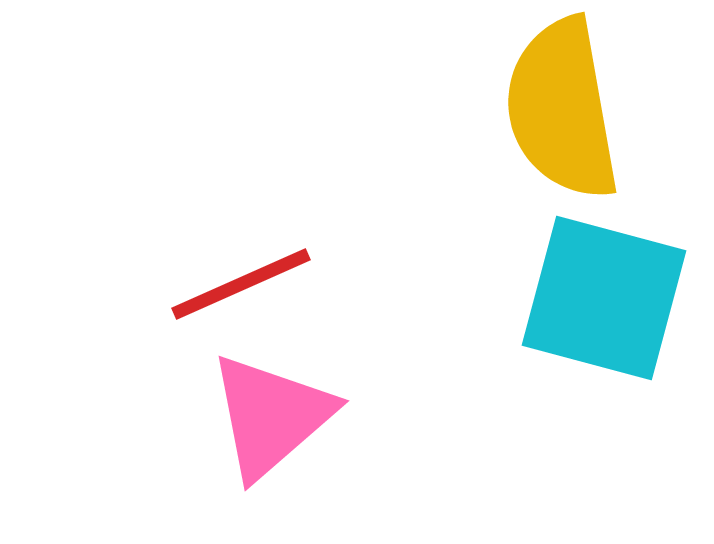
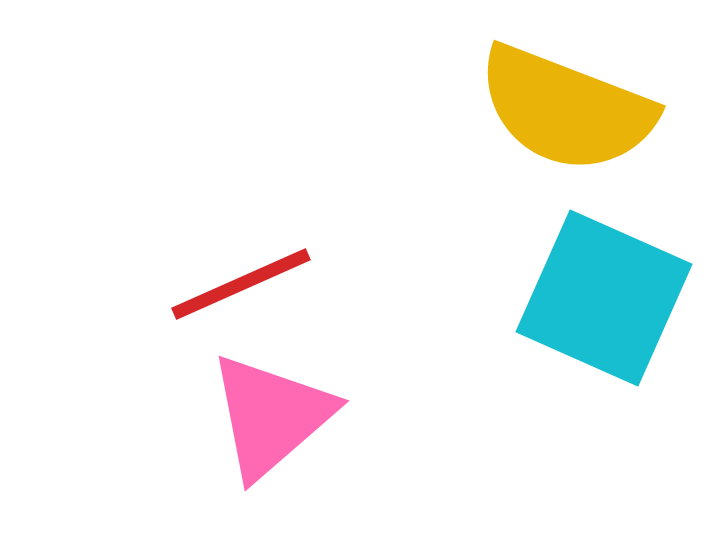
yellow semicircle: moved 4 px right; rotated 59 degrees counterclockwise
cyan square: rotated 9 degrees clockwise
